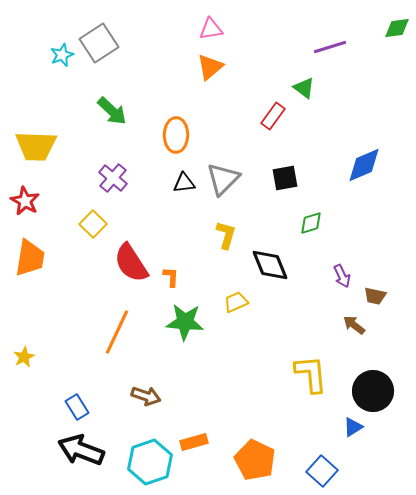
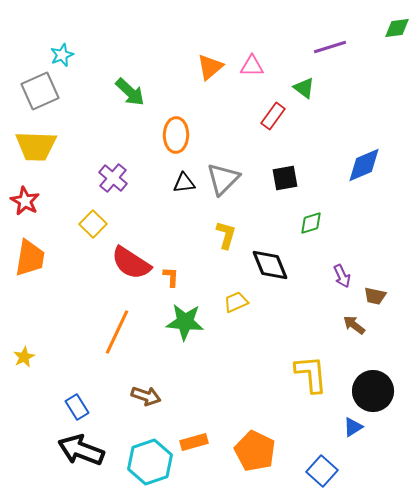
pink triangle at (211, 29): moved 41 px right, 37 px down; rotated 10 degrees clockwise
gray square at (99, 43): moved 59 px left, 48 px down; rotated 9 degrees clockwise
green arrow at (112, 111): moved 18 px right, 19 px up
red semicircle at (131, 263): rotated 24 degrees counterclockwise
orange pentagon at (255, 460): moved 9 px up
